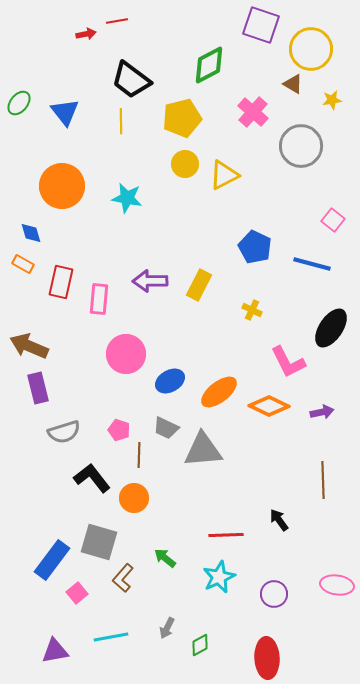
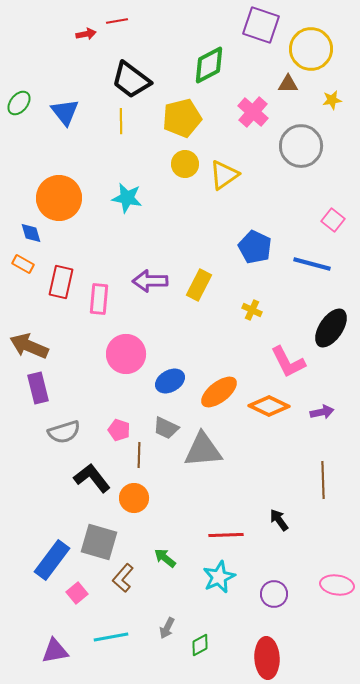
brown triangle at (293, 84): moved 5 px left; rotated 30 degrees counterclockwise
yellow triangle at (224, 175): rotated 8 degrees counterclockwise
orange circle at (62, 186): moved 3 px left, 12 px down
